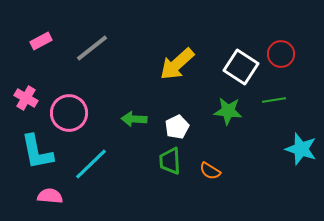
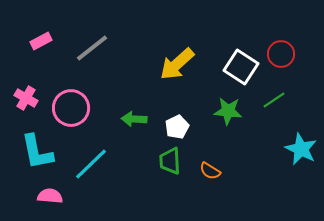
green line: rotated 25 degrees counterclockwise
pink circle: moved 2 px right, 5 px up
cyan star: rotated 8 degrees clockwise
